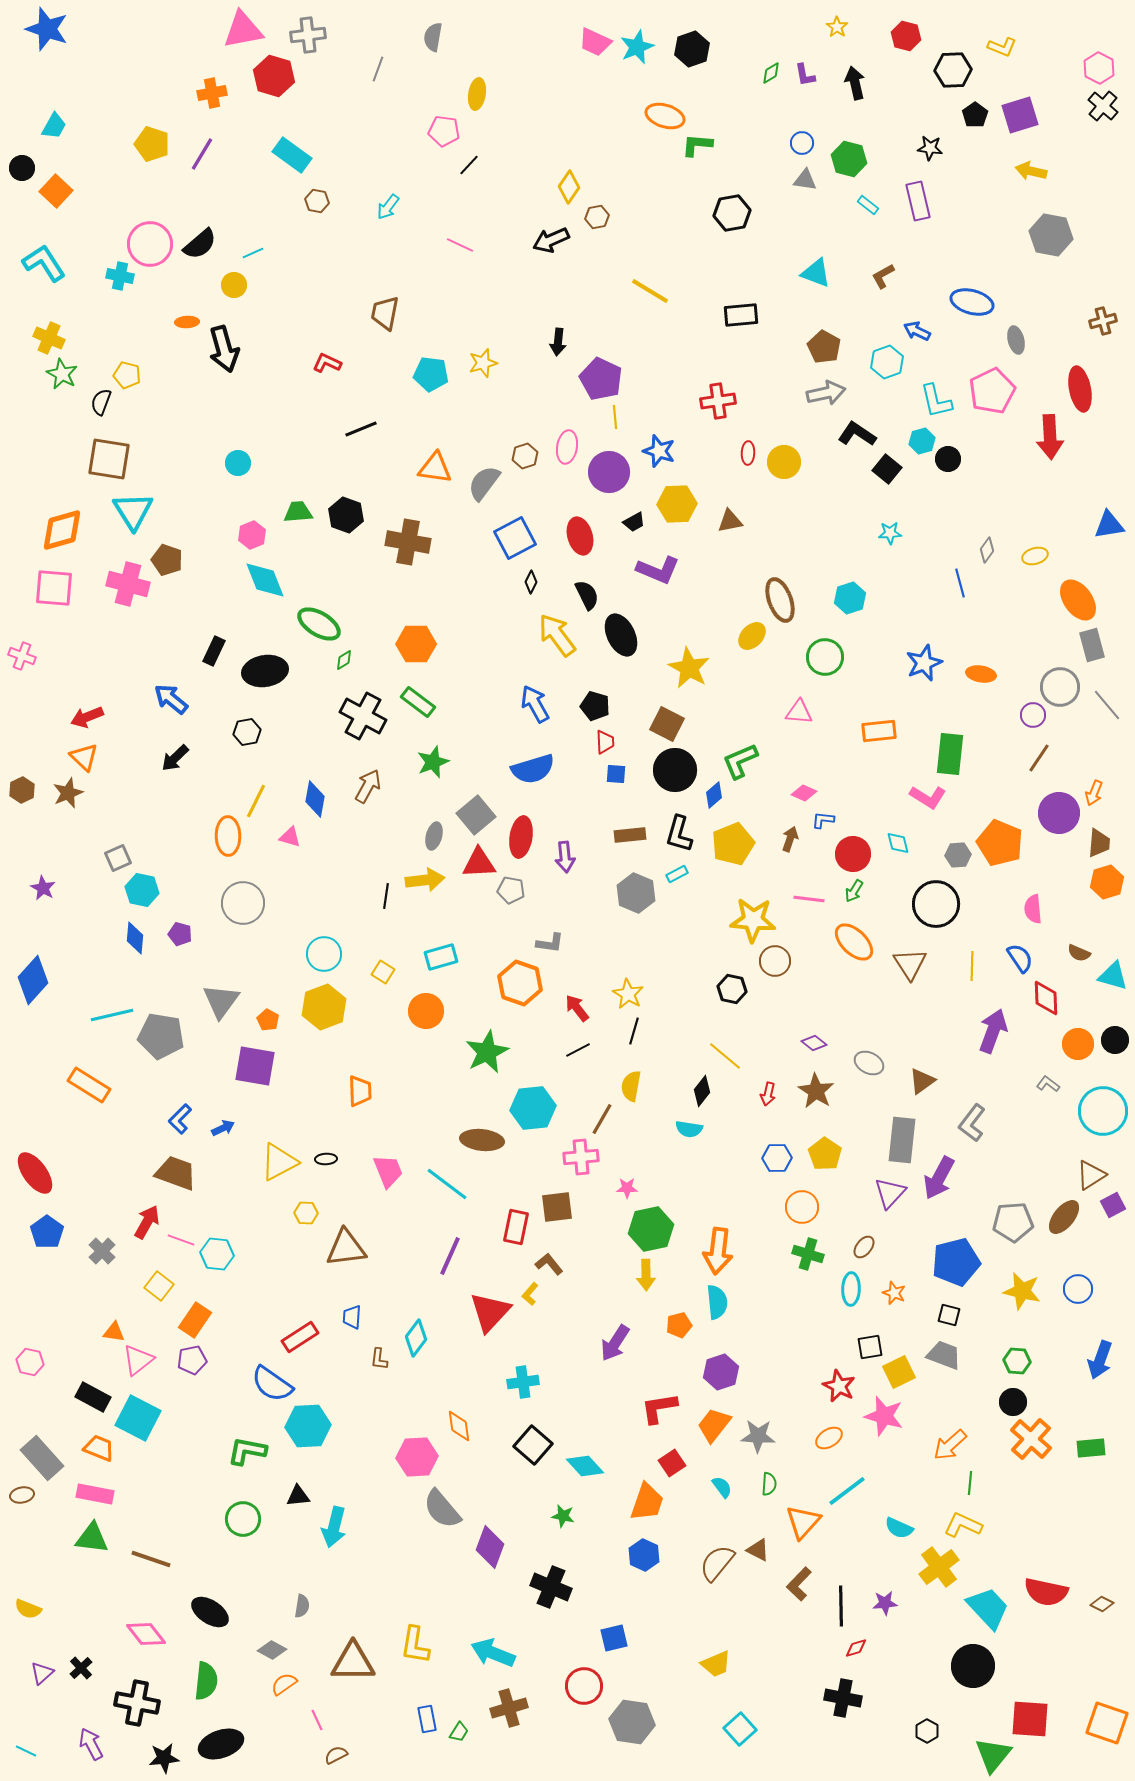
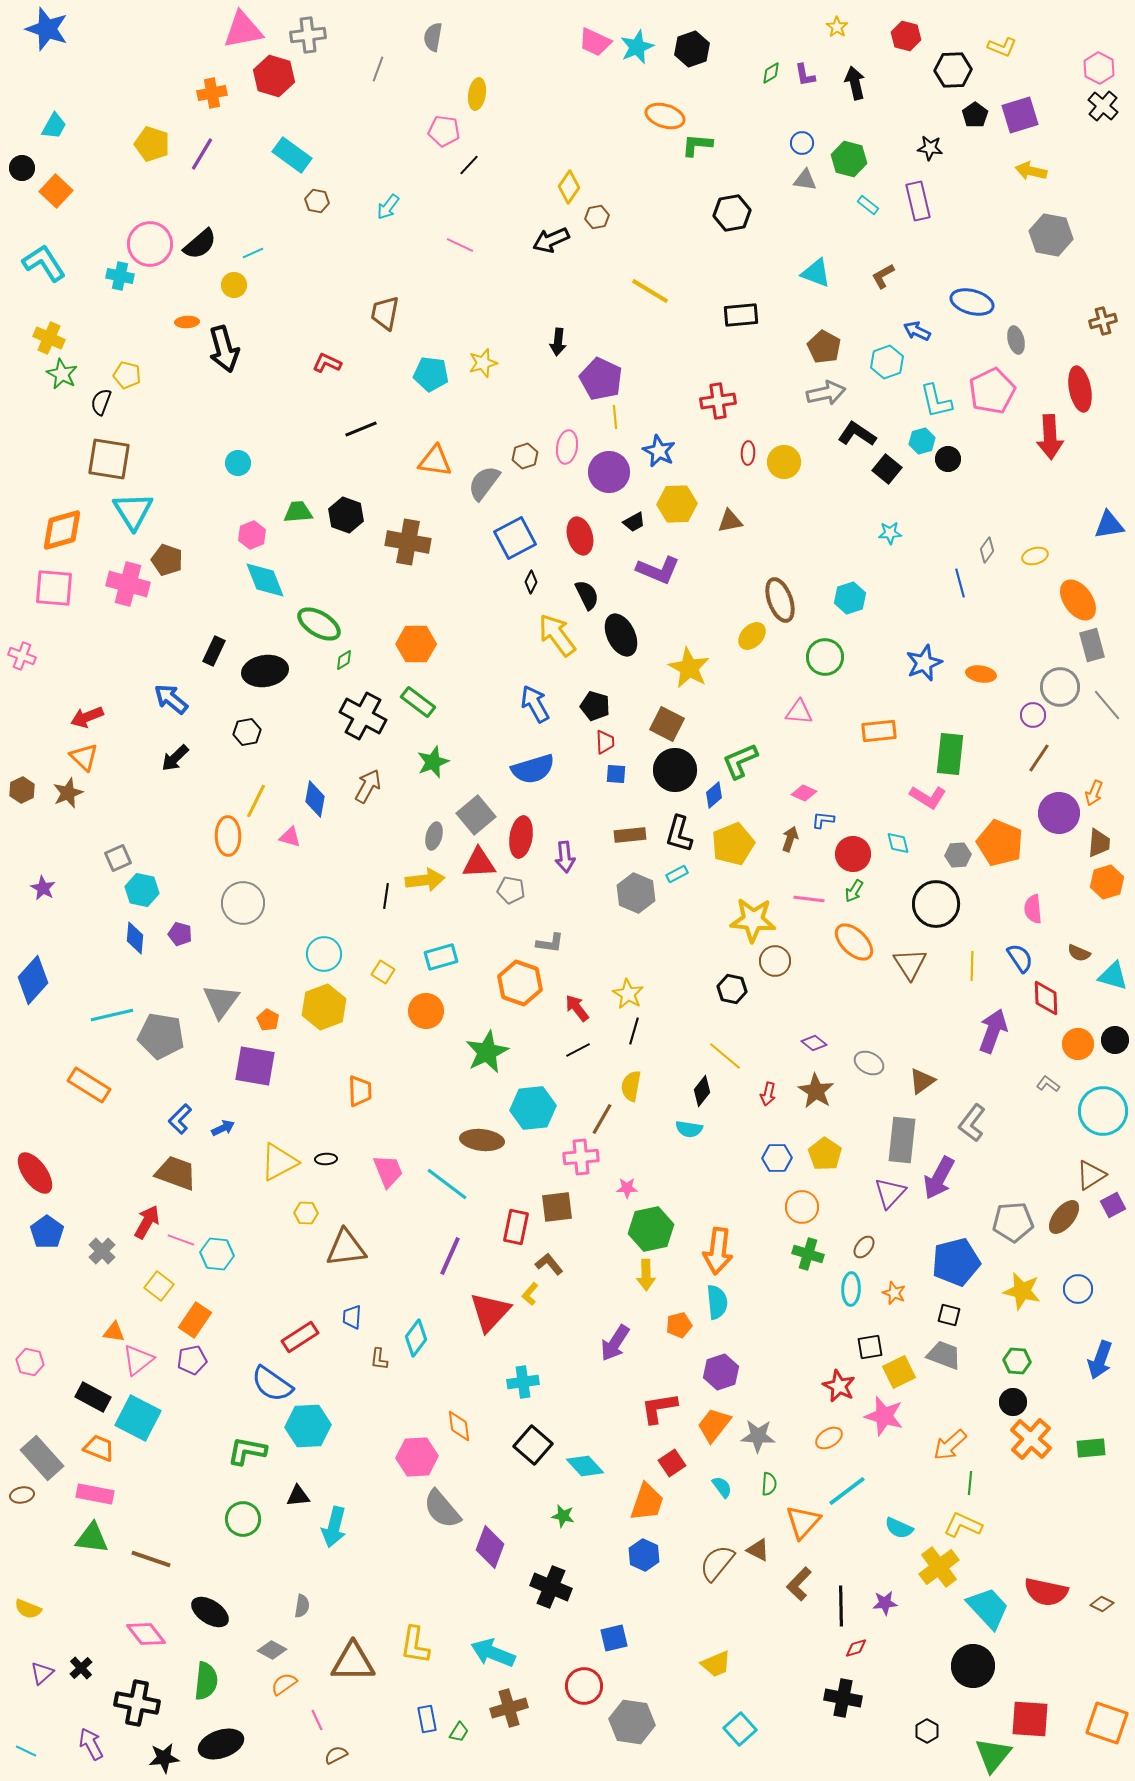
blue star at (659, 451): rotated 8 degrees clockwise
orange triangle at (435, 468): moved 7 px up
